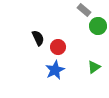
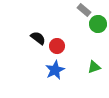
green circle: moved 2 px up
black semicircle: rotated 28 degrees counterclockwise
red circle: moved 1 px left, 1 px up
green triangle: rotated 16 degrees clockwise
